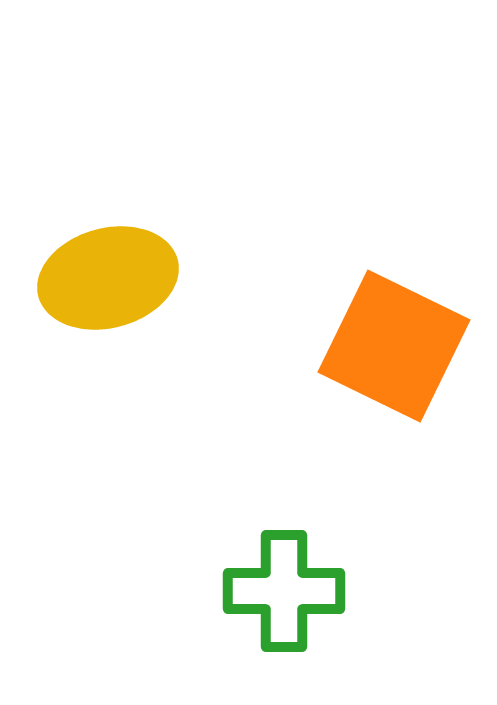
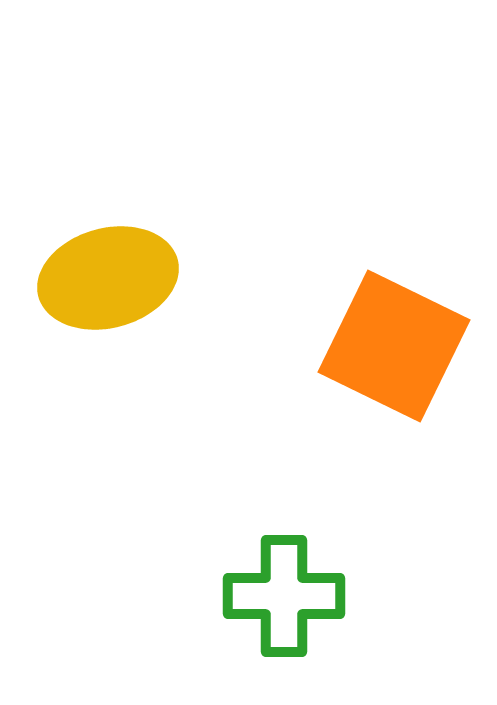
green cross: moved 5 px down
